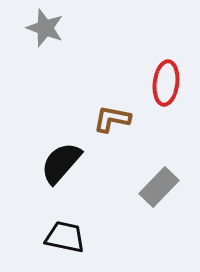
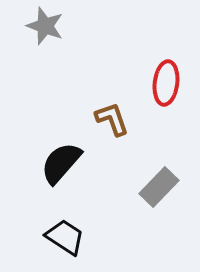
gray star: moved 2 px up
brown L-shape: rotated 60 degrees clockwise
black trapezoid: rotated 21 degrees clockwise
